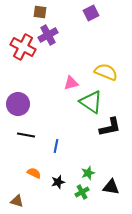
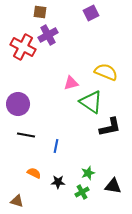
black star: rotated 16 degrees clockwise
black triangle: moved 2 px right, 1 px up
